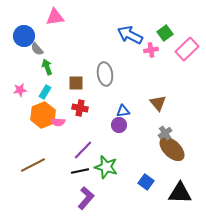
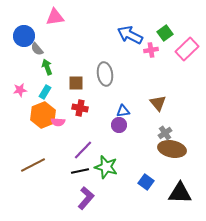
brown ellipse: rotated 32 degrees counterclockwise
